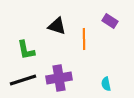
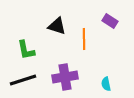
purple cross: moved 6 px right, 1 px up
